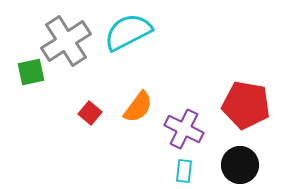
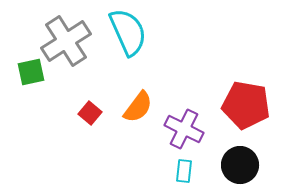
cyan semicircle: rotated 93 degrees clockwise
